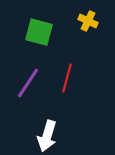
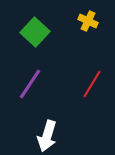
green square: moved 4 px left; rotated 28 degrees clockwise
red line: moved 25 px right, 6 px down; rotated 16 degrees clockwise
purple line: moved 2 px right, 1 px down
